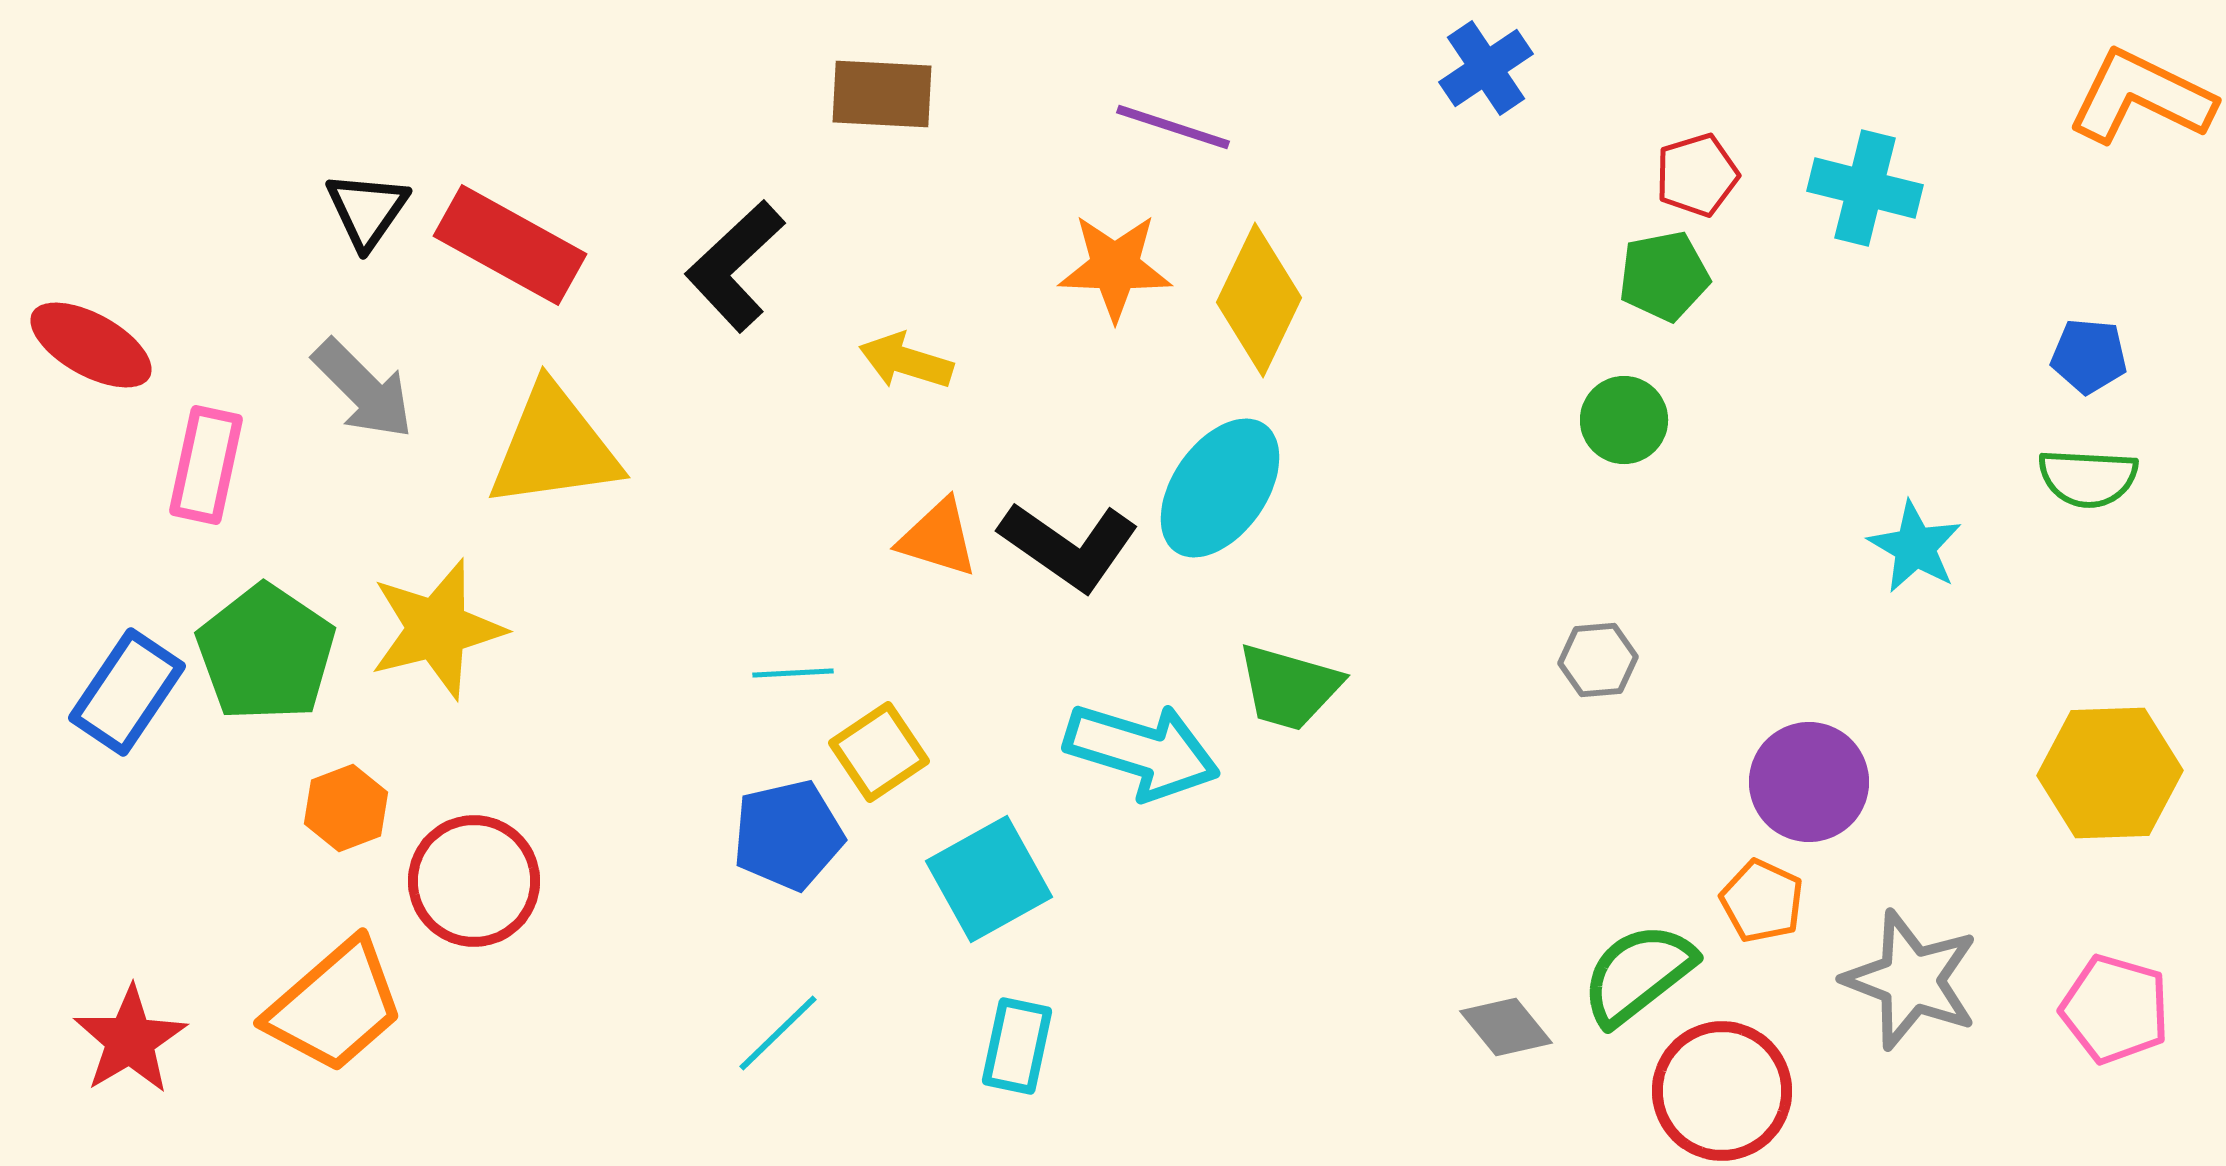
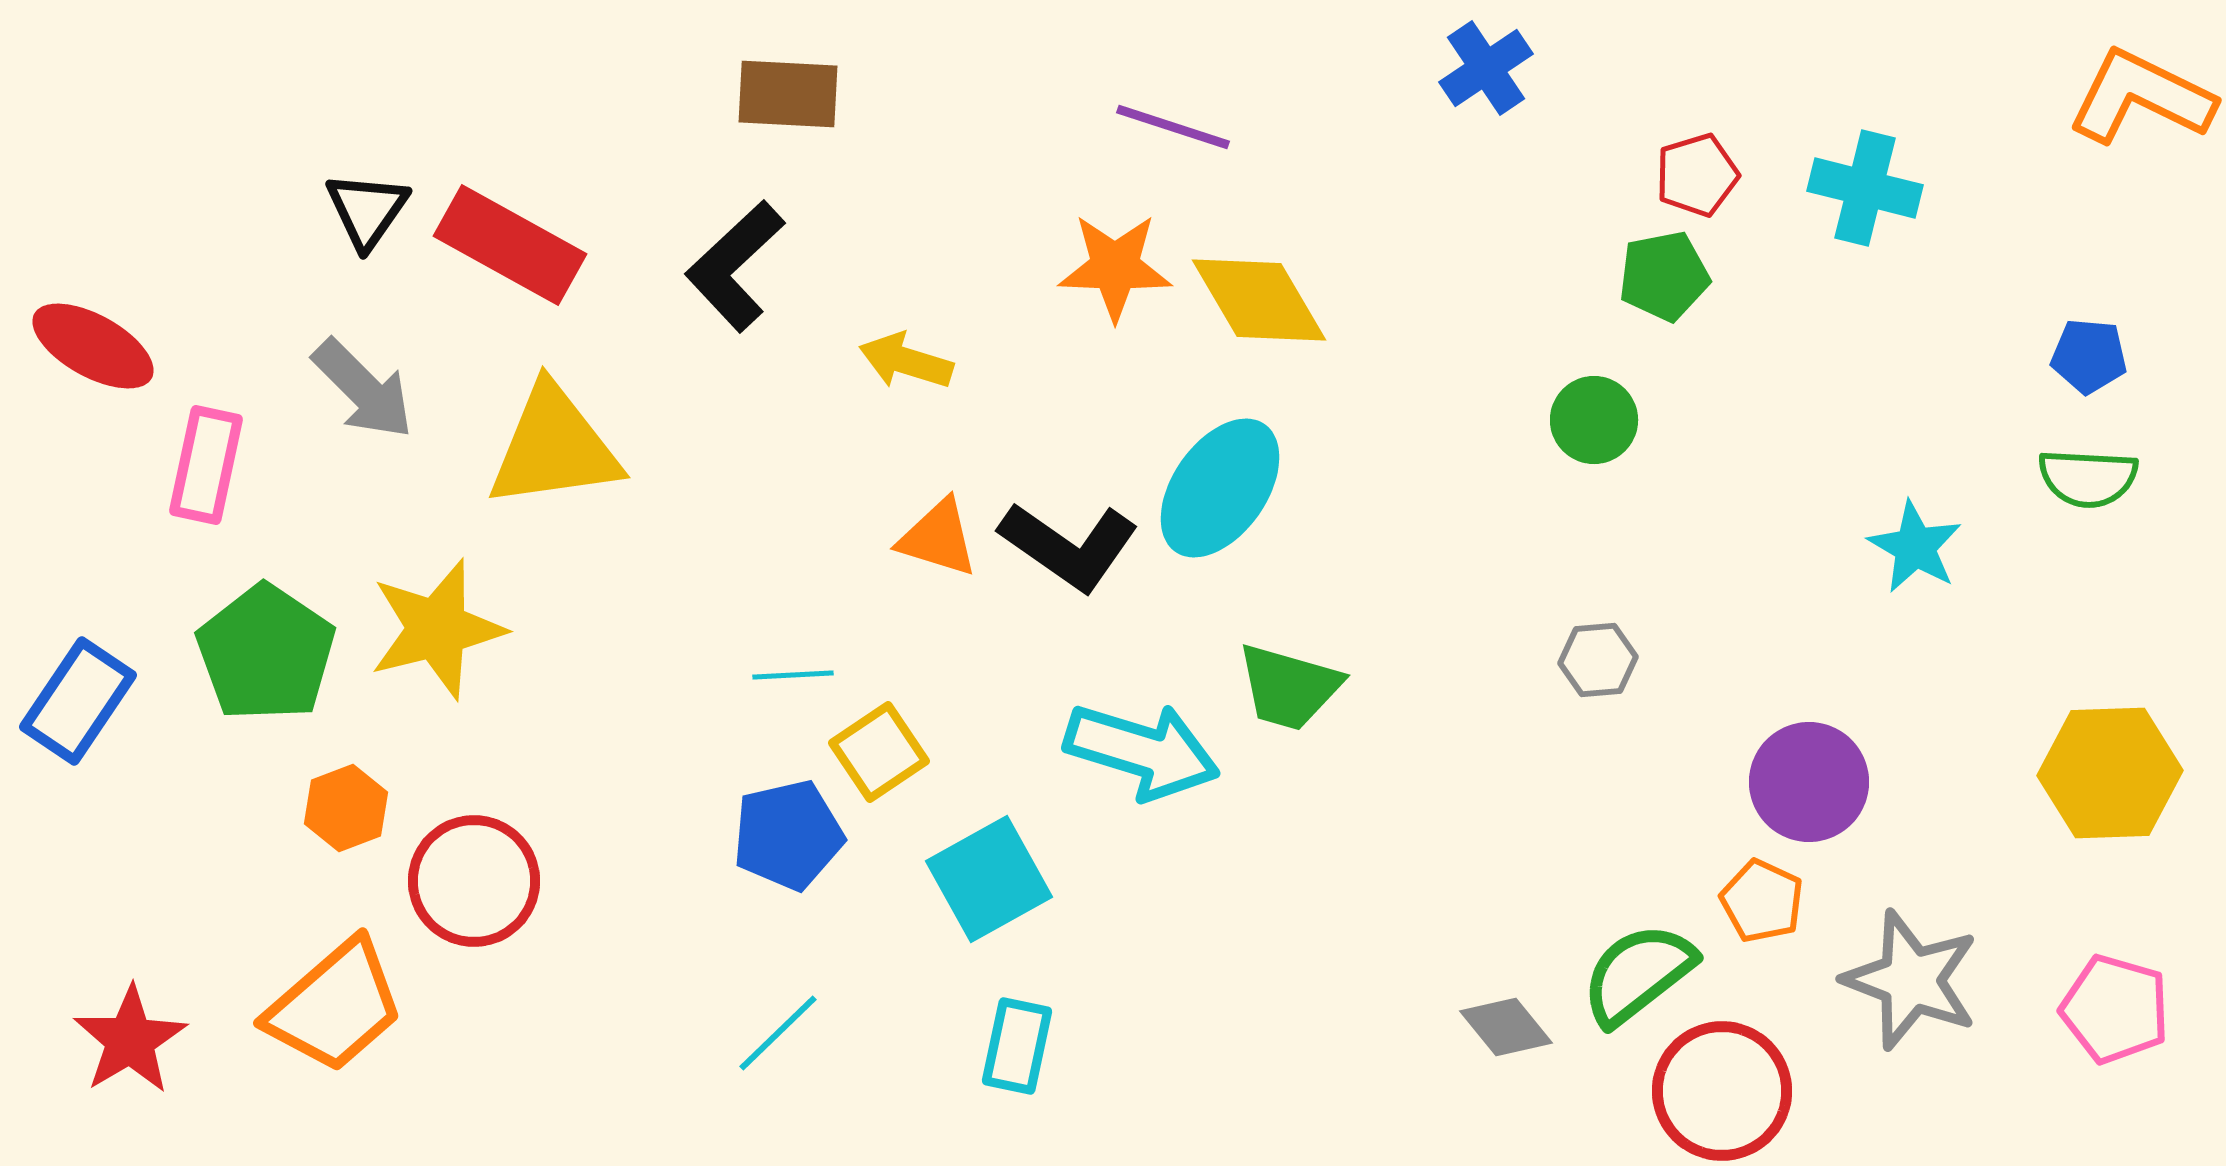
brown rectangle at (882, 94): moved 94 px left
yellow diamond at (1259, 300): rotated 56 degrees counterclockwise
red ellipse at (91, 345): moved 2 px right, 1 px down
green circle at (1624, 420): moved 30 px left
cyan line at (793, 673): moved 2 px down
blue rectangle at (127, 692): moved 49 px left, 9 px down
